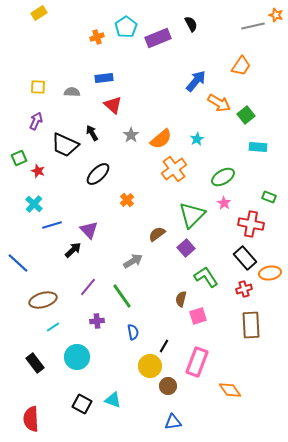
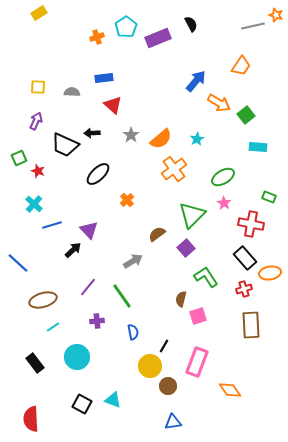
black arrow at (92, 133): rotated 63 degrees counterclockwise
